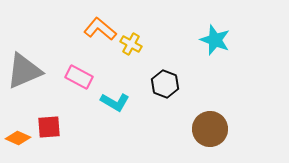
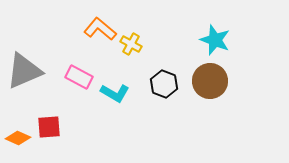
black hexagon: moved 1 px left
cyan L-shape: moved 9 px up
brown circle: moved 48 px up
